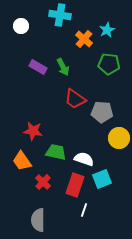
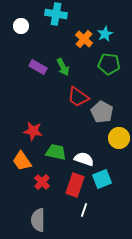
cyan cross: moved 4 px left, 1 px up
cyan star: moved 2 px left, 4 px down
red trapezoid: moved 3 px right, 2 px up
gray pentagon: rotated 25 degrees clockwise
red cross: moved 1 px left
